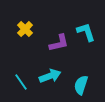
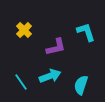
yellow cross: moved 1 px left, 1 px down
purple L-shape: moved 3 px left, 4 px down
